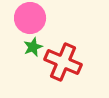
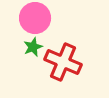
pink circle: moved 5 px right
